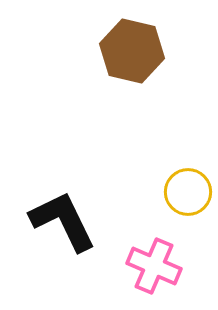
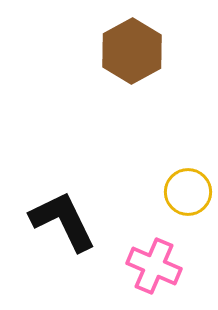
brown hexagon: rotated 18 degrees clockwise
